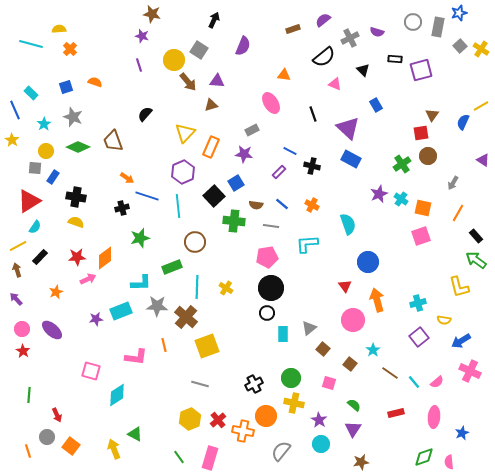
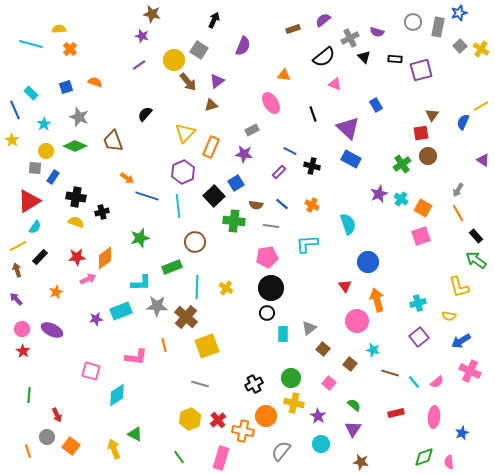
purple line at (139, 65): rotated 72 degrees clockwise
black triangle at (363, 70): moved 1 px right, 13 px up
purple triangle at (217, 81): rotated 42 degrees counterclockwise
gray star at (73, 117): moved 6 px right
green diamond at (78, 147): moved 3 px left, 1 px up
gray arrow at (453, 183): moved 5 px right, 7 px down
black cross at (122, 208): moved 20 px left, 4 px down
orange square at (423, 208): rotated 18 degrees clockwise
orange line at (458, 213): rotated 60 degrees counterclockwise
pink circle at (353, 320): moved 4 px right, 1 px down
yellow semicircle at (444, 320): moved 5 px right, 4 px up
purple ellipse at (52, 330): rotated 15 degrees counterclockwise
cyan star at (373, 350): rotated 24 degrees counterclockwise
brown line at (390, 373): rotated 18 degrees counterclockwise
pink square at (329, 383): rotated 24 degrees clockwise
purple star at (319, 420): moved 1 px left, 4 px up
pink rectangle at (210, 458): moved 11 px right
brown star at (361, 462): rotated 21 degrees clockwise
